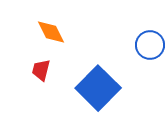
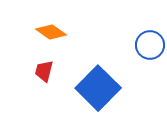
orange diamond: rotated 28 degrees counterclockwise
red trapezoid: moved 3 px right, 1 px down
